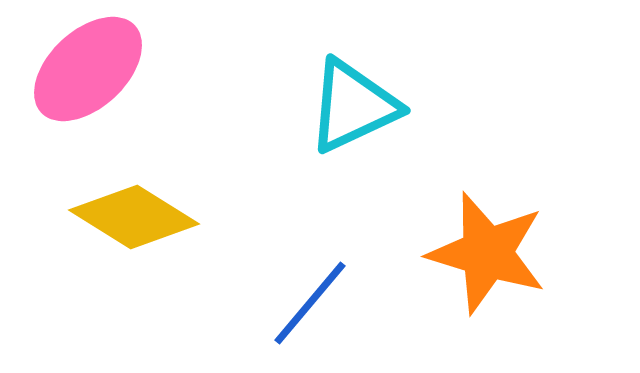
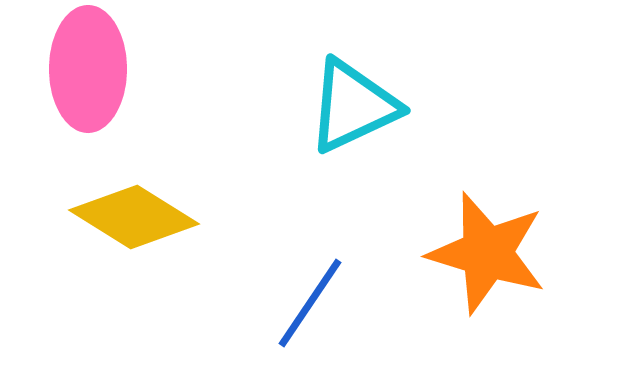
pink ellipse: rotated 47 degrees counterclockwise
blue line: rotated 6 degrees counterclockwise
